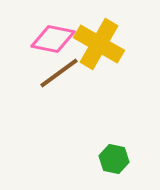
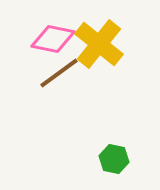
yellow cross: rotated 9 degrees clockwise
